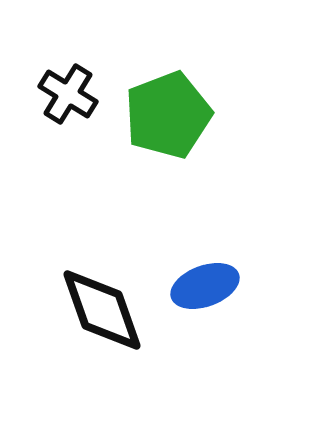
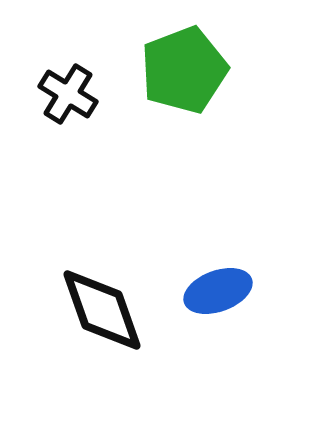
green pentagon: moved 16 px right, 45 px up
blue ellipse: moved 13 px right, 5 px down
